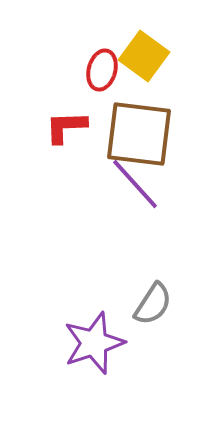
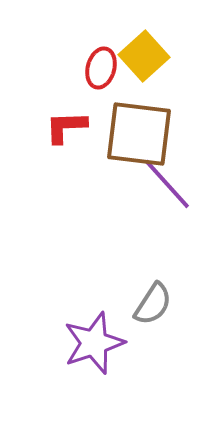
yellow square: rotated 12 degrees clockwise
red ellipse: moved 1 px left, 2 px up
purple line: moved 32 px right
